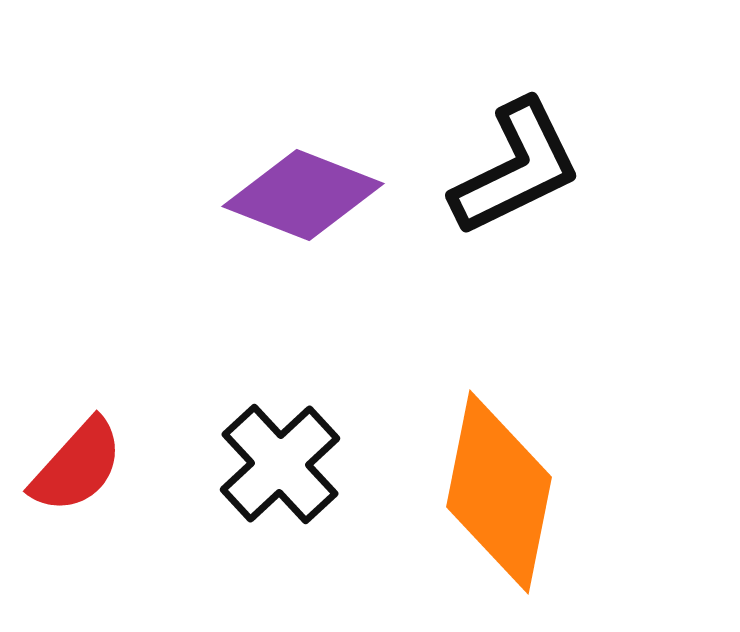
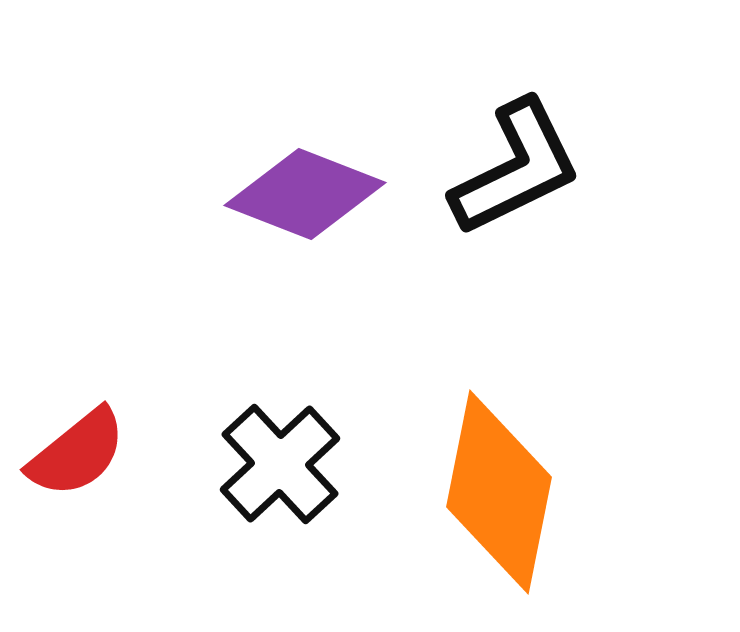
purple diamond: moved 2 px right, 1 px up
red semicircle: moved 13 px up; rotated 9 degrees clockwise
